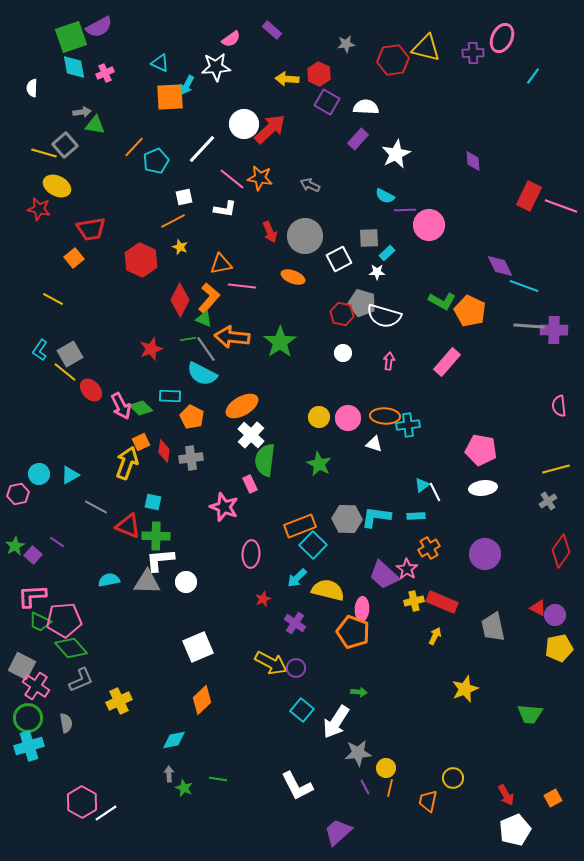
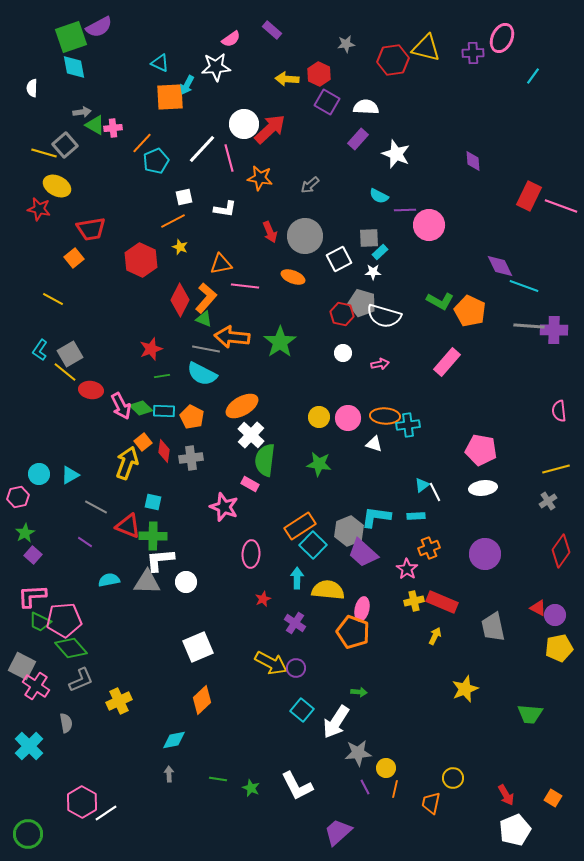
pink cross at (105, 73): moved 8 px right, 55 px down; rotated 18 degrees clockwise
green triangle at (95, 125): rotated 20 degrees clockwise
orange line at (134, 147): moved 8 px right, 4 px up
white star at (396, 154): rotated 24 degrees counterclockwise
pink line at (232, 179): moved 3 px left, 21 px up; rotated 36 degrees clockwise
gray arrow at (310, 185): rotated 66 degrees counterclockwise
cyan semicircle at (385, 196): moved 6 px left
cyan rectangle at (387, 253): moved 7 px left, 1 px up
white star at (377, 272): moved 4 px left
pink line at (242, 286): moved 3 px right
orange L-shape at (209, 298): moved 3 px left
green L-shape at (442, 301): moved 2 px left
green line at (188, 339): moved 26 px left, 37 px down
gray line at (206, 349): rotated 44 degrees counterclockwise
pink arrow at (389, 361): moved 9 px left, 3 px down; rotated 72 degrees clockwise
red ellipse at (91, 390): rotated 40 degrees counterclockwise
cyan rectangle at (170, 396): moved 6 px left, 15 px down
pink semicircle at (559, 406): moved 5 px down
orange square at (141, 442): moved 2 px right; rotated 12 degrees counterclockwise
green star at (319, 464): rotated 20 degrees counterclockwise
pink rectangle at (250, 484): rotated 36 degrees counterclockwise
pink hexagon at (18, 494): moved 3 px down
gray hexagon at (347, 519): moved 2 px right, 12 px down; rotated 24 degrees counterclockwise
orange rectangle at (300, 526): rotated 12 degrees counterclockwise
green cross at (156, 536): moved 3 px left
purple line at (57, 542): moved 28 px right
green star at (15, 546): moved 10 px right, 13 px up
orange cross at (429, 548): rotated 10 degrees clockwise
purple trapezoid at (384, 575): moved 21 px left, 22 px up
cyan arrow at (297, 578): rotated 135 degrees clockwise
yellow semicircle at (328, 590): rotated 8 degrees counterclockwise
pink ellipse at (362, 609): rotated 10 degrees clockwise
green circle at (28, 718): moved 116 px down
cyan cross at (29, 746): rotated 28 degrees counterclockwise
green star at (184, 788): moved 67 px right
orange line at (390, 788): moved 5 px right, 1 px down
orange square at (553, 798): rotated 30 degrees counterclockwise
orange trapezoid at (428, 801): moved 3 px right, 2 px down
